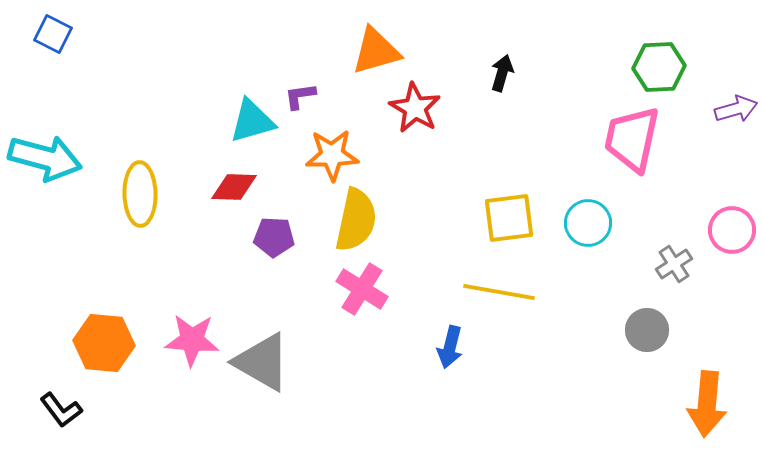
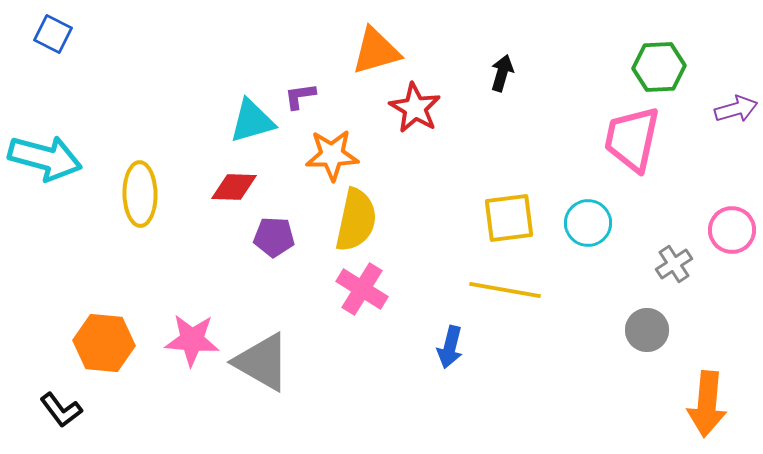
yellow line: moved 6 px right, 2 px up
